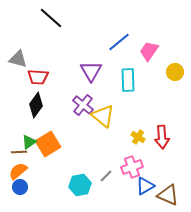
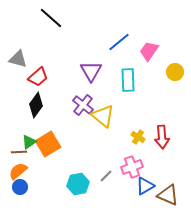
red trapezoid: rotated 45 degrees counterclockwise
cyan hexagon: moved 2 px left, 1 px up
